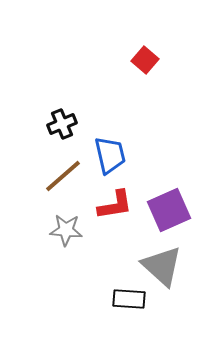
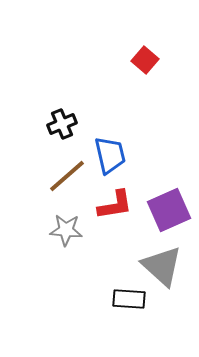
brown line: moved 4 px right
